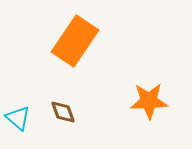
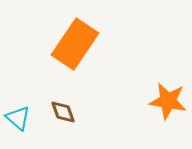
orange rectangle: moved 3 px down
orange star: moved 19 px right; rotated 12 degrees clockwise
